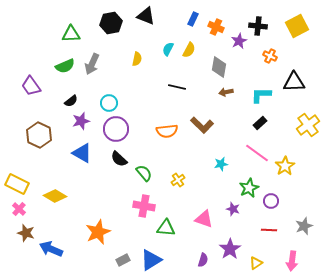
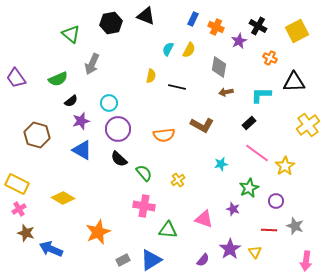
black cross at (258, 26): rotated 24 degrees clockwise
yellow square at (297, 26): moved 5 px down
green triangle at (71, 34): rotated 42 degrees clockwise
orange cross at (270, 56): moved 2 px down
yellow semicircle at (137, 59): moved 14 px right, 17 px down
green semicircle at (65, 66): moved 7 px left, 13 px down
purple trapezoid at (31, 86): moved 15 px left, 8 px up
black rectangle at (260, 123): moved 11 px left
brown L-shape at (202, 125): rotated 15 degrees counterclockwise
purple circle at (116, 129): moved 2 px right
orange semicircle at (167, 131): moved 3 px left, 4 px down
brown hexagon at (39, 135): moved 2 px left; rotated 10 degrees counterclockwise
blue triangle at (82, 153): moved 3 px up
yellow diamond at (55, 196): moved 8 px right, 2 px down
purple circle at (271, 201): moved 5 px right
pink cross at (19, 209): rotated 16 degrees clockwise
gray star at (304, 226): moved 9 px left; rotated 30 degrees counterclockwise
green triangle at (166, 228): moved 2 px right, 2 px down
purple semicircle at (203, 260): rotated 24 degrees clockwise
pink arrow at (292, 261): moved 14 px right
yellow triangle at (256, 263): moved 1 px left, 11 px up; rotated 32 degrees counterclockwise
